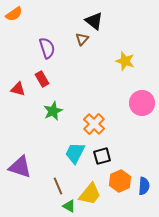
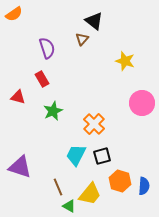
red triangle: moved 8 px down
cyan trapezoid: moved 1 px right, 2 px down
orange hexagon: rotated 20 degrees counterclockwise
brown line: moved 1 px down
